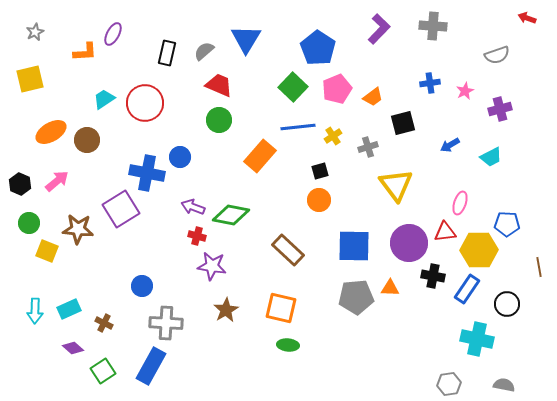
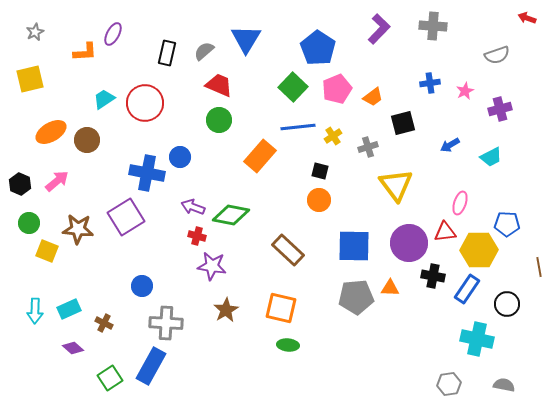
black square at (320, 171): rotated 30 degrees clockwise
purple square at (121, 209): moved 5 px right, 8 px down
green square at (103, 371): moved 7 px right, 7 px down
